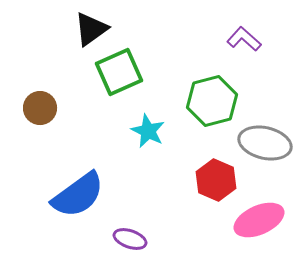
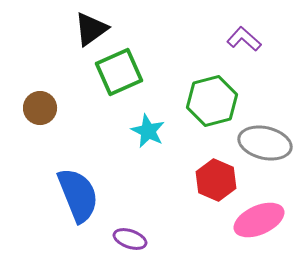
blue semicircle: rotated 76 degrees counterclockwise
